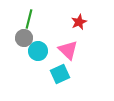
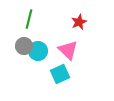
gray circle: moved 8 px down
